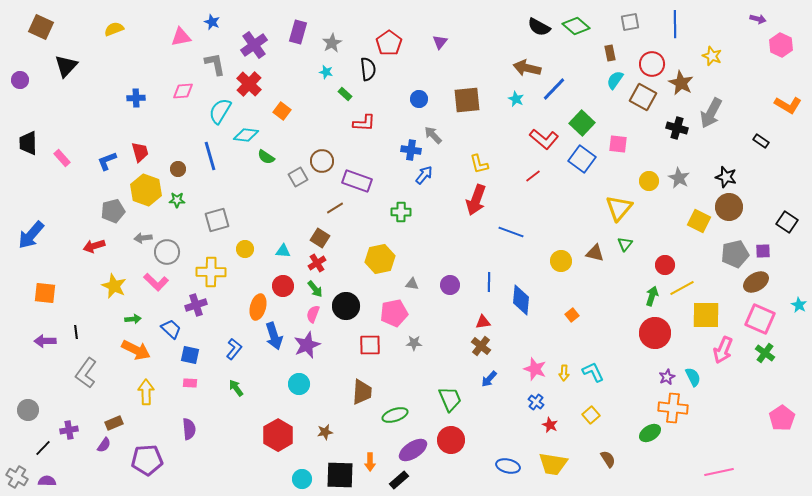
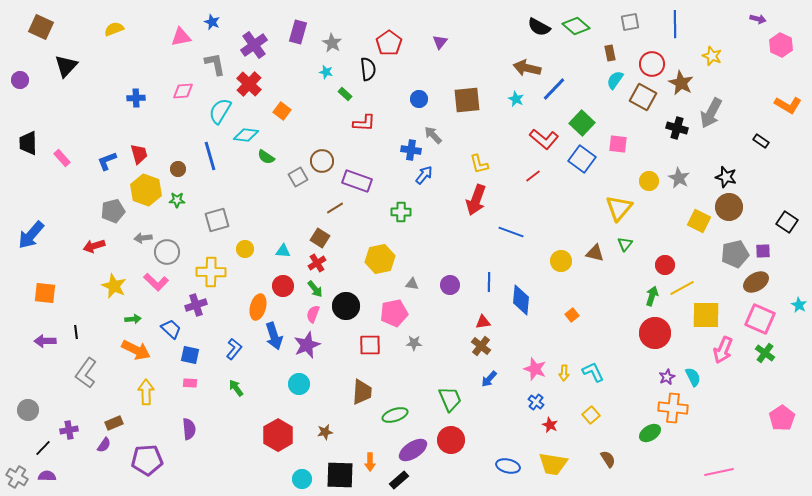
gray star at (332, 43): rotated 12 degrees counterclockwise
red trapezoid at (140, 152): moved 1 px left, 2 px down
purple semicircle at (47, 481): moved 5 px up
